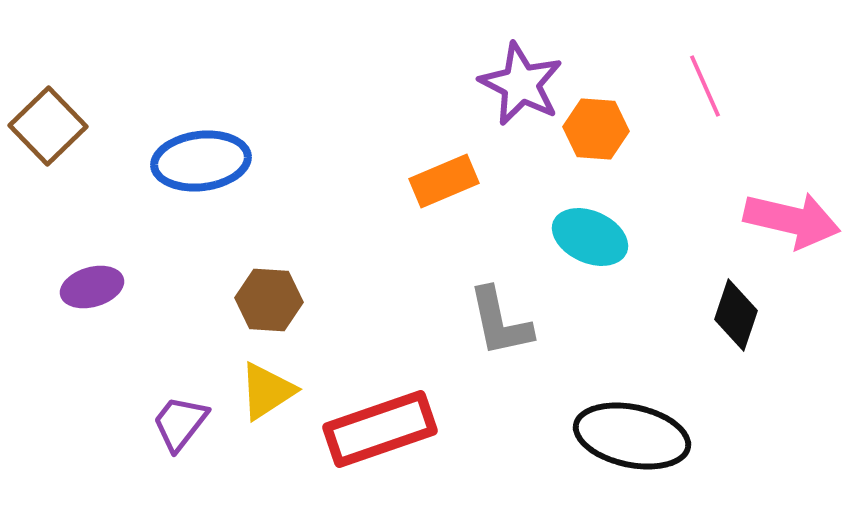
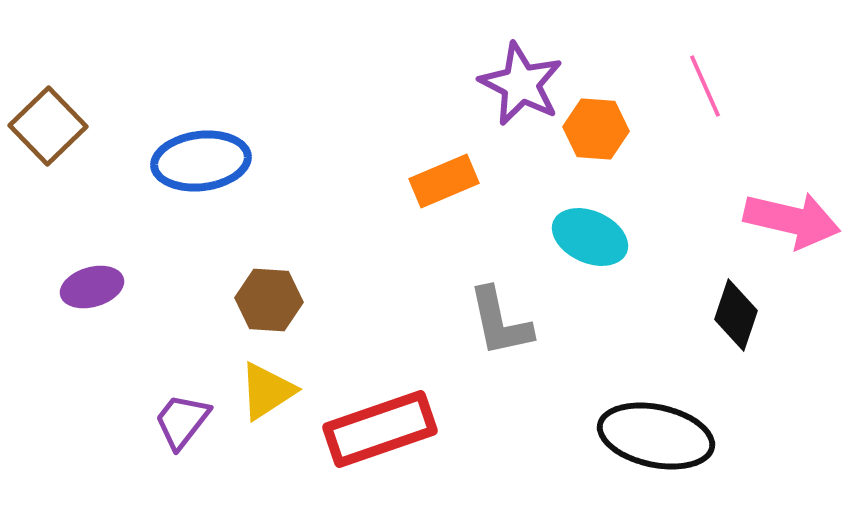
purple trapezoid: moved 2 px right, 2 px up
black ellipse: moved 24 px right
